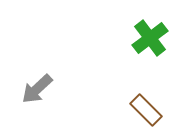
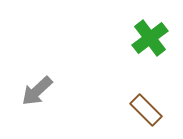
gray arrow: moved 2 px down
